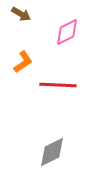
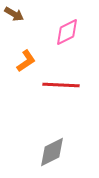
brown arrow: moved 7 px left
orange L-shape: moved 3 px right, 1 px up
red line: moved 3 px right
